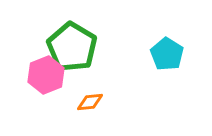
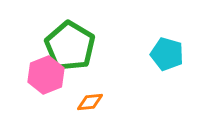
green pentagon: moved 2 px left, 1 px up
cyan pentagon: rotated 16 degrees counterclockwise
